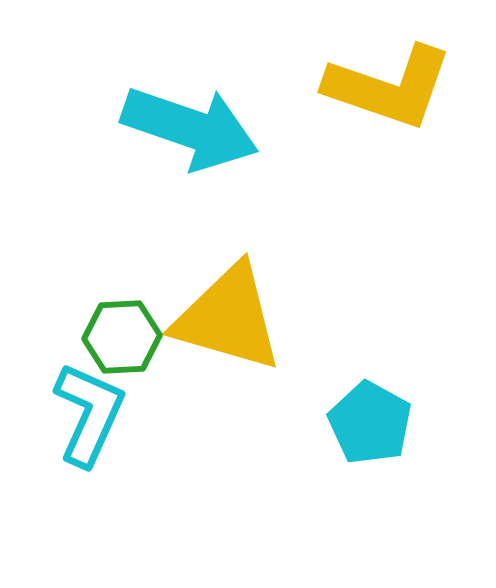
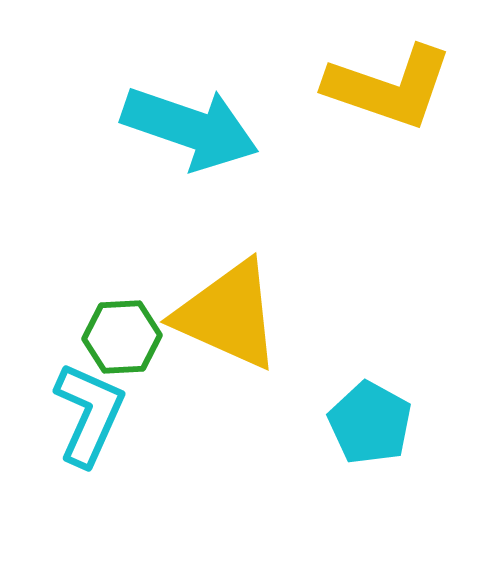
yellow triangle: moved 3 px up; rotated 8 degrees clockwise
